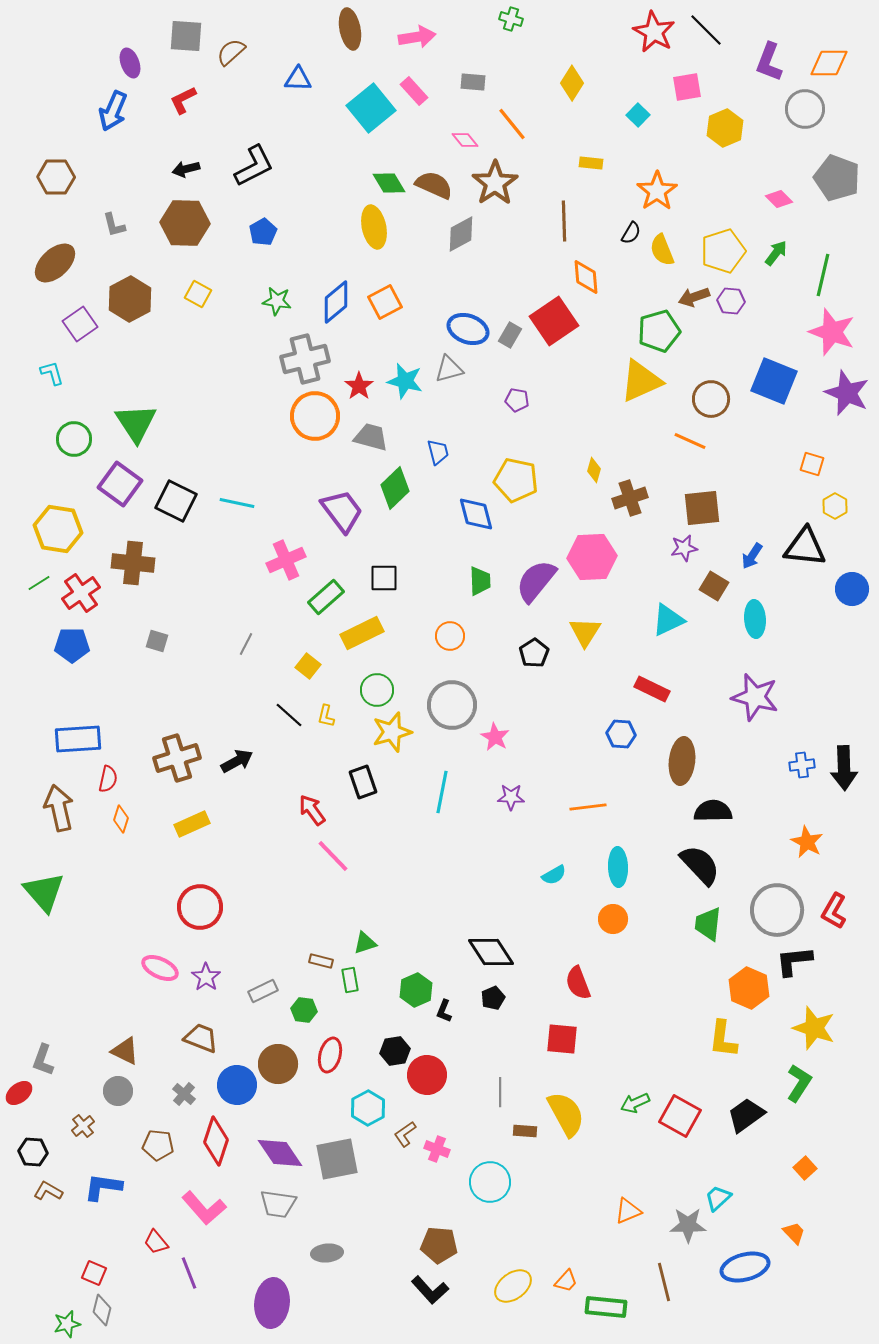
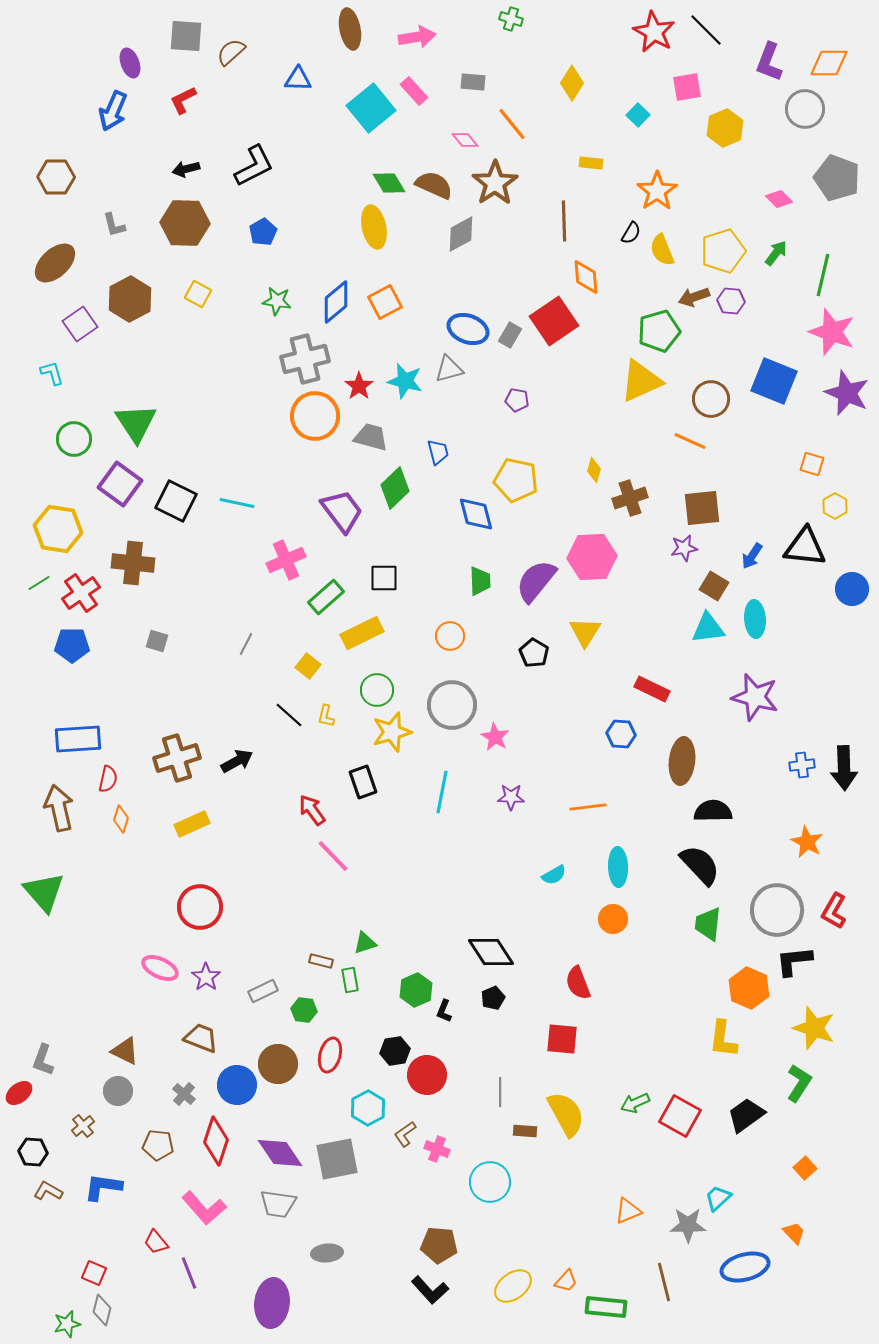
cyan triangle at (668, 620): moved 40 px right, 8 px down; rotated 18 degrees clockwise
black pentagon at (534, 653): rotated 8 degrees counterclockwise
